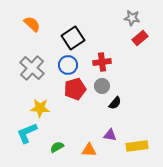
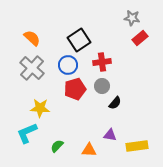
orange semicircle: moved 14 px down
black square: moved 6 px right, 2 px down
green semicircle: moved 1 px up; rotated 16 degrees counterclockwise
